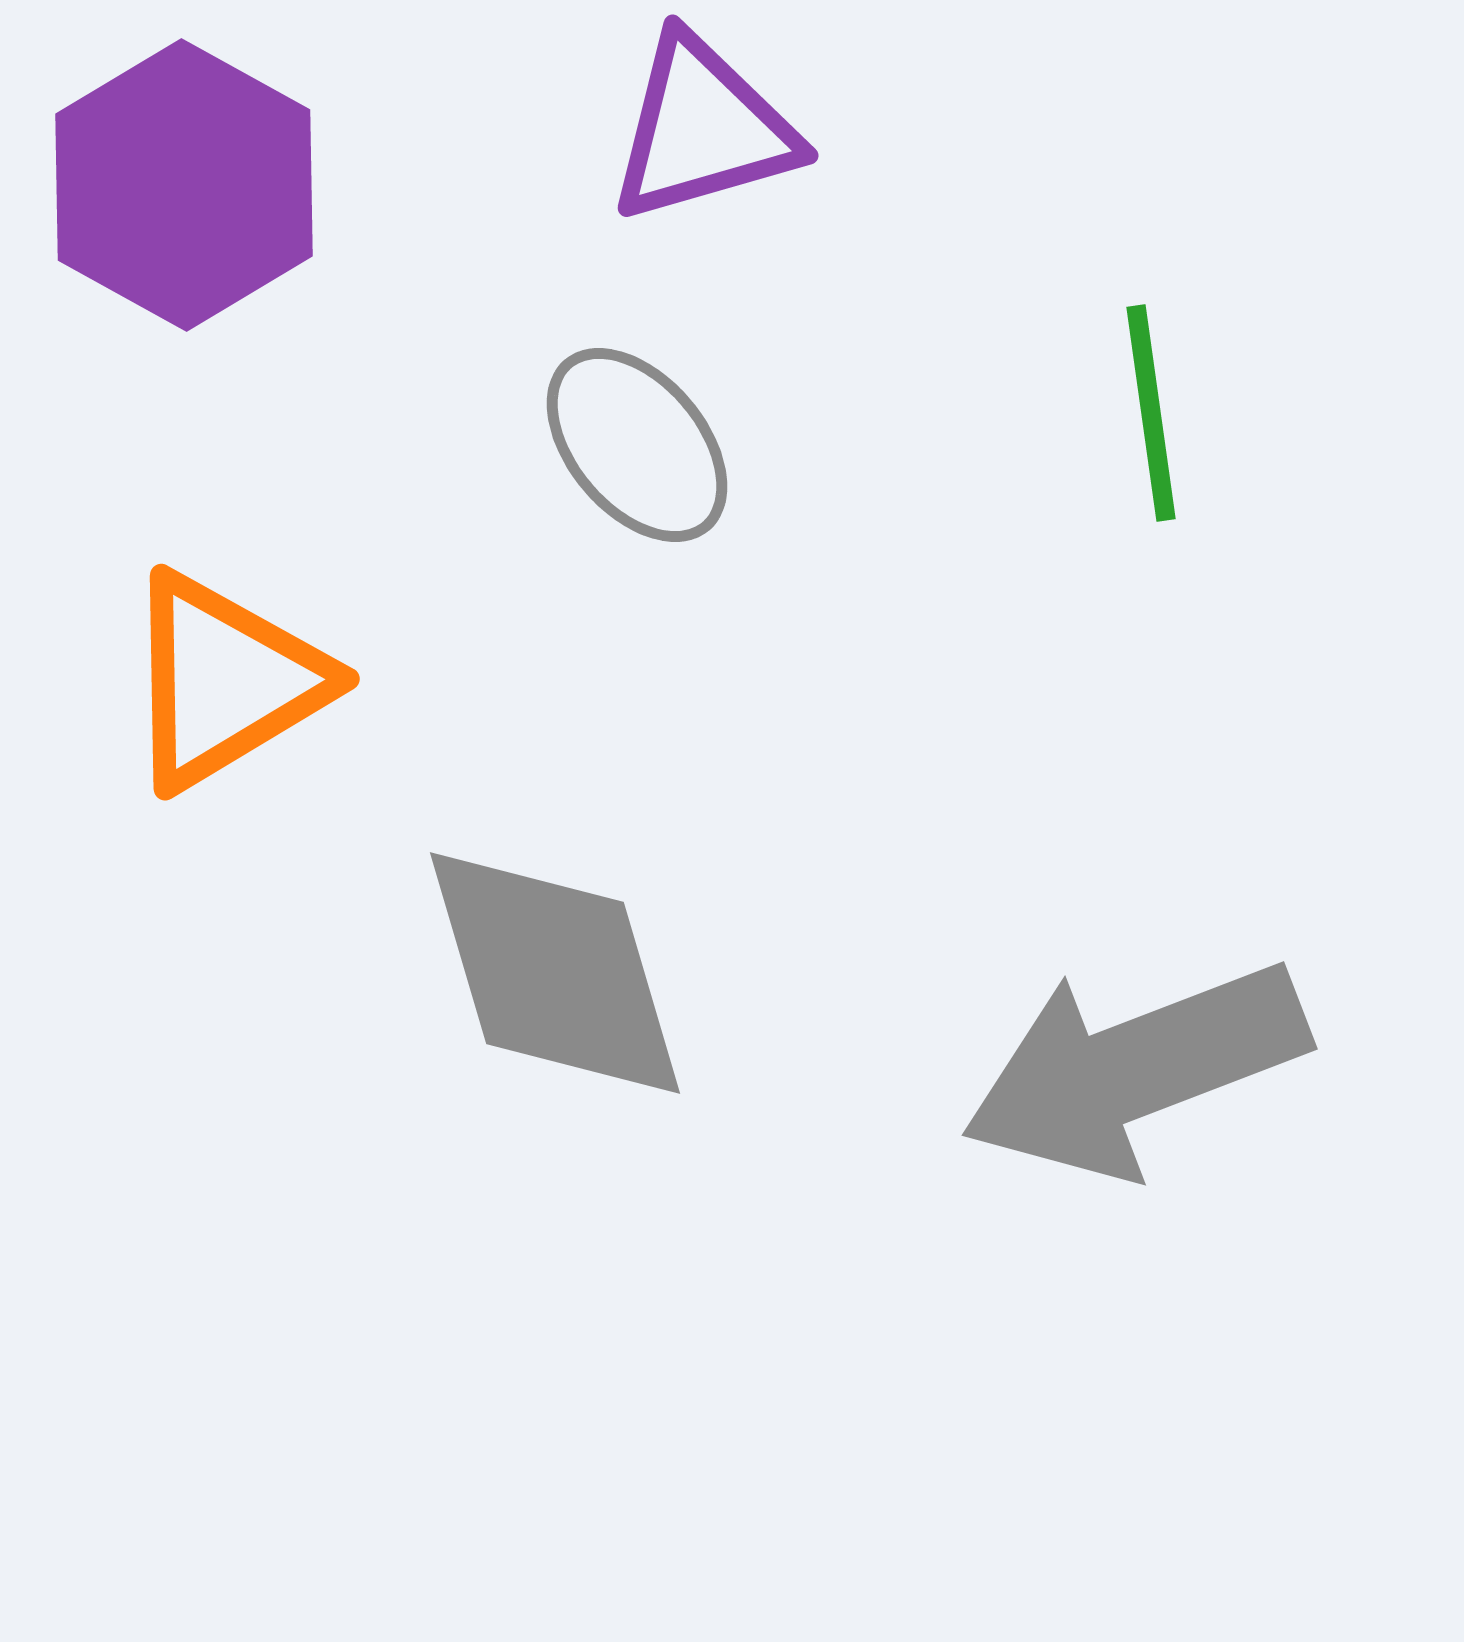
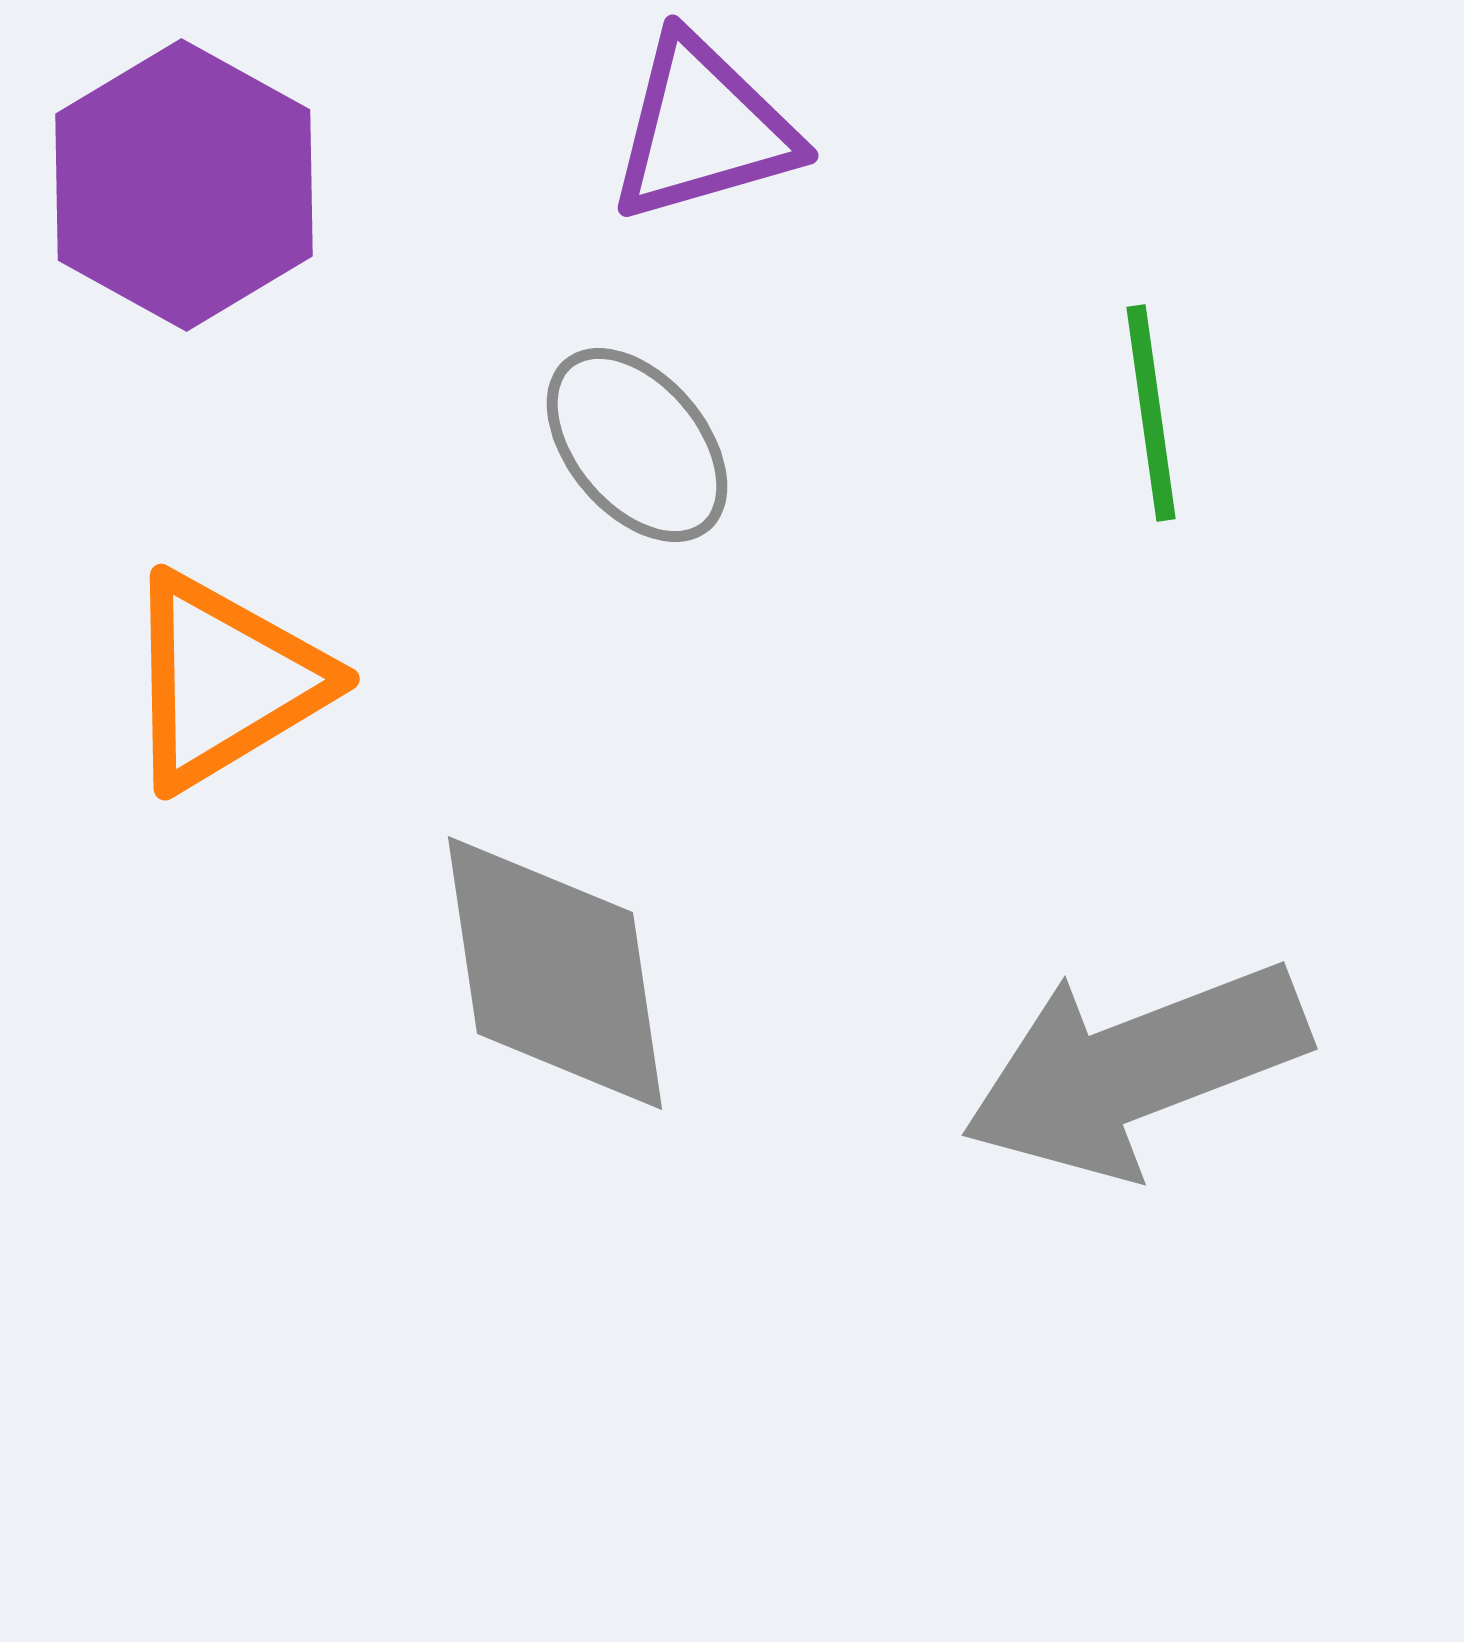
gray diamond: rotated 8 degrees clockwise
